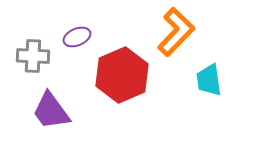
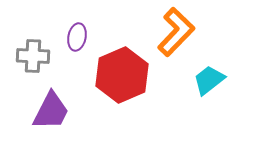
purple ellipse: rotated 56 degrees counterclockwise
cyan trapezoid: rotated 60 degrees clockwise
purple trapezoid: rotated 117 degrees counterclockwise
